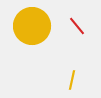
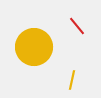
yellow circle: moved 2 px right, 21 px down
